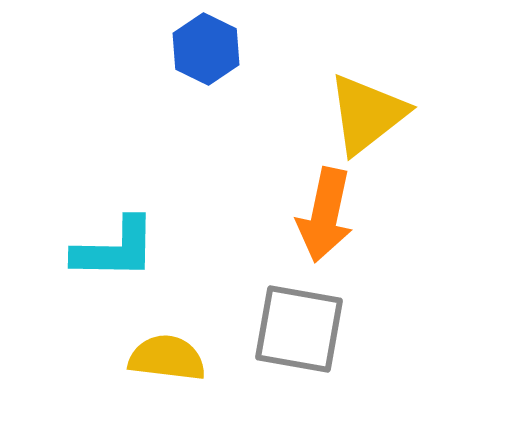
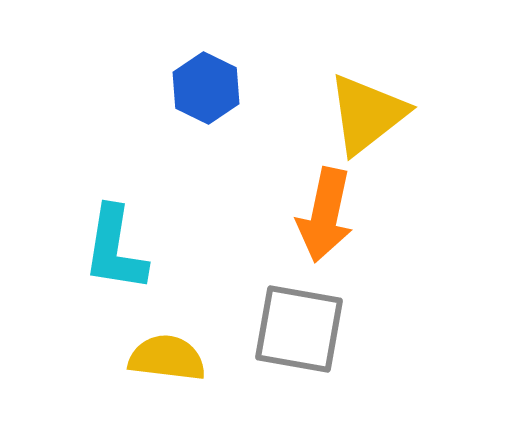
blue hexagon: moved 39 px down
cyan L-shape: rotated 98 degrees clockwise
